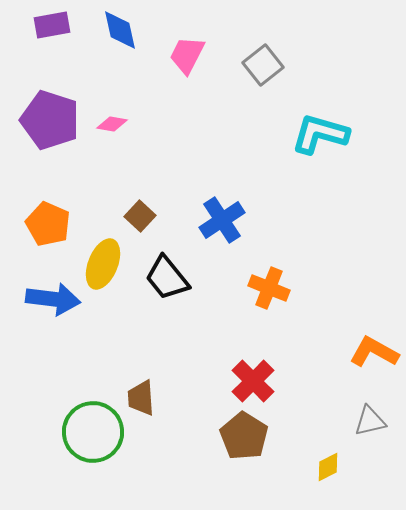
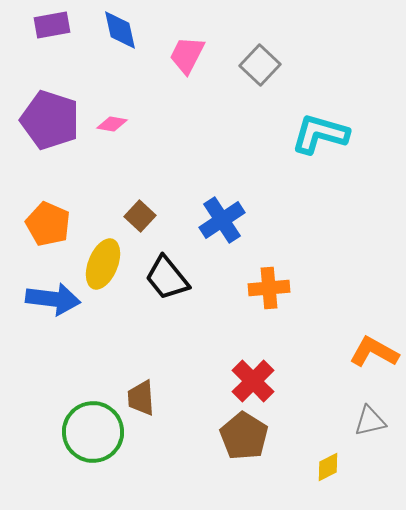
gray square: moved 3 px left; rotated 9 degrees counterclockwise
orange cross: rotated 27 degrees counterclockwise
